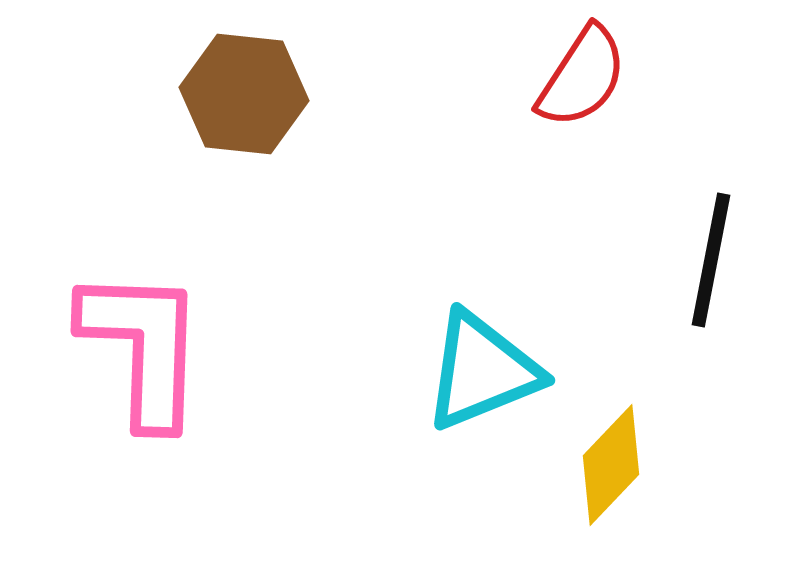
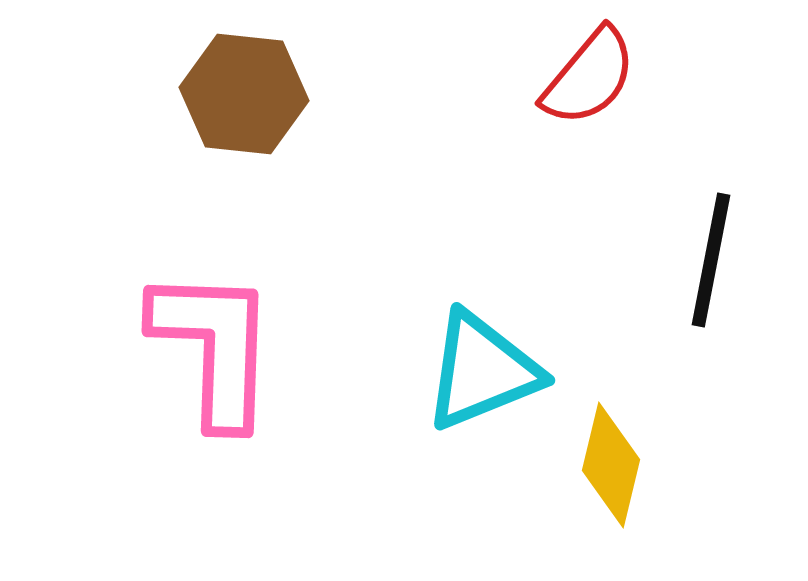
red semicircle: moved 7 px right; rotated 7 degrees clockwise
pink L-shape: moved 71 px right
yellow diamond: rotated 30 degrees counterclockwise
